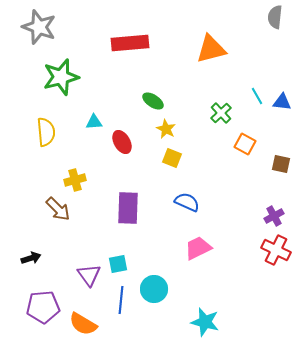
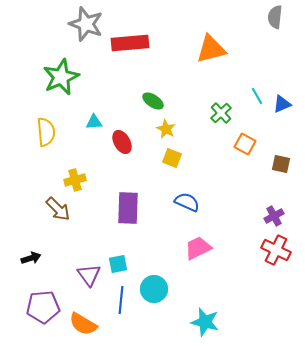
gray star: moved 47 px right, 3 px up
green star: rotated 9 degrees counterclockwise
blue triangle: moved 2 px down; rotated 30 degrees counterclockwise
